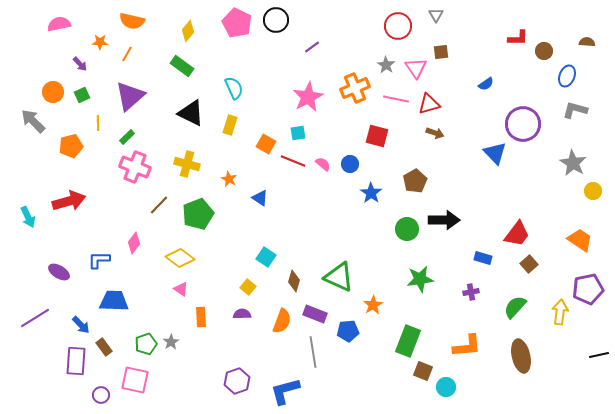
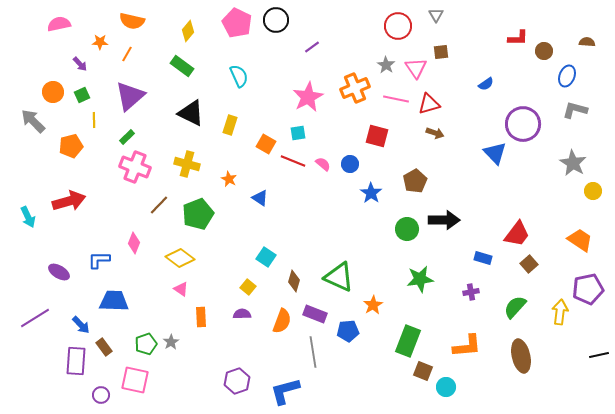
cyan semicircle at (234, 88): moved 5 px right, 12 px up
yellow line at (98, 123): moved 4 px left, 3 px up
pink diamond at (134, 243): rotated 15 degrees counterclockwise
